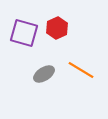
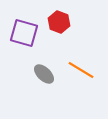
red hexagon: moved 2 px right, 6 px up; rotated 15 degrees counterclockwise
gray ellipse: rotated 75 degrees clockwise
